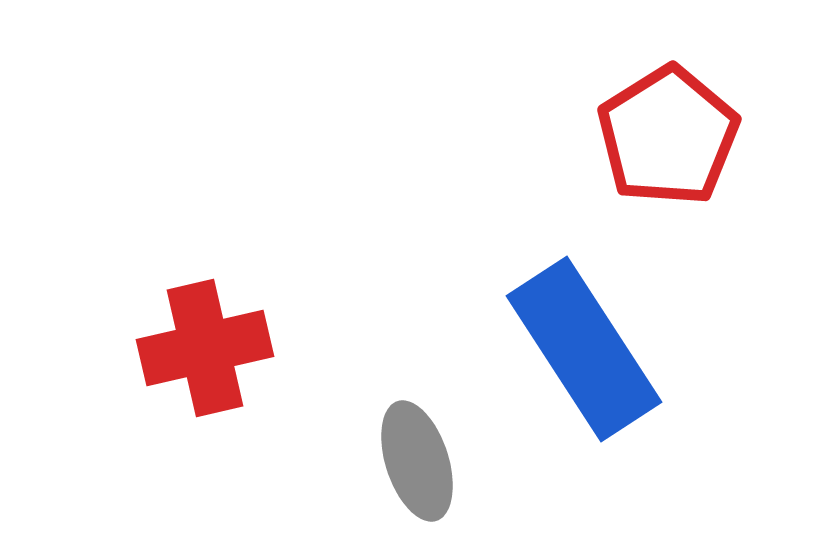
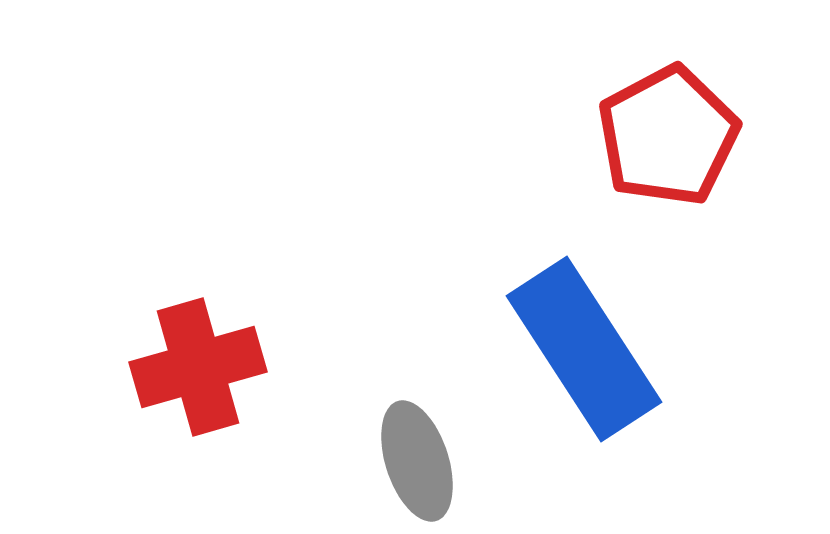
red pentagon: rotated 4 degrees clockwise
red cross: moved 7 px left, 19 px down; rotated 3 degrees counterclockwise
